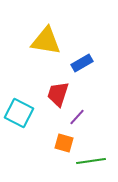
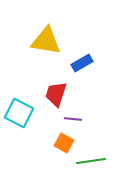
red trapezoid: moved 2 px left
purple line: moved 4 px left, 2 px down; rotated 54 degrees clockwise
orange square: rotated 12 degrees clockwise
